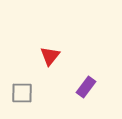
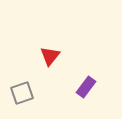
gray square: rotated 20 degrees counterclockwise
